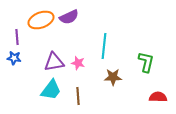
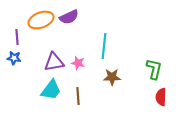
green L-shape: moved 8 px right, 7 px down
brown star: moved 1 px left
red semicircle: moved 3 px right; rotated 90 degrees counterclockwise
